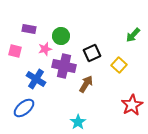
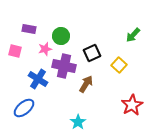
blue cross: moved 2 px right
